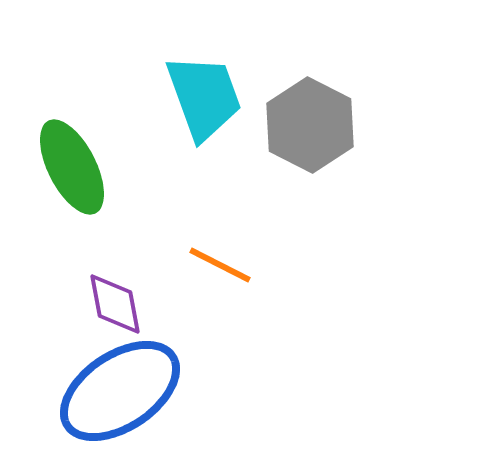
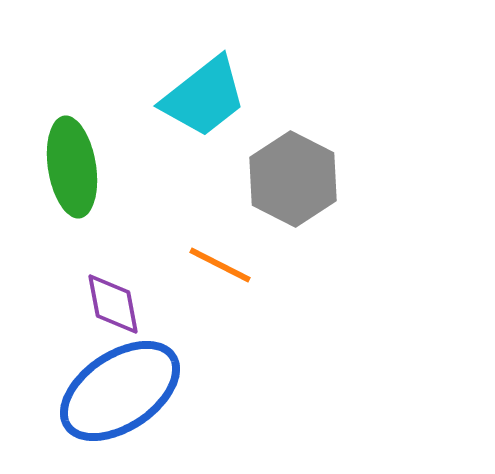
cyan trapezoid: rotated 72 degrees clockwise
gray hexagon: moved 17 px left, 54 px down
green ellipse: rotated 18 degrees clockwise
purple diamond: moved 2 px left
